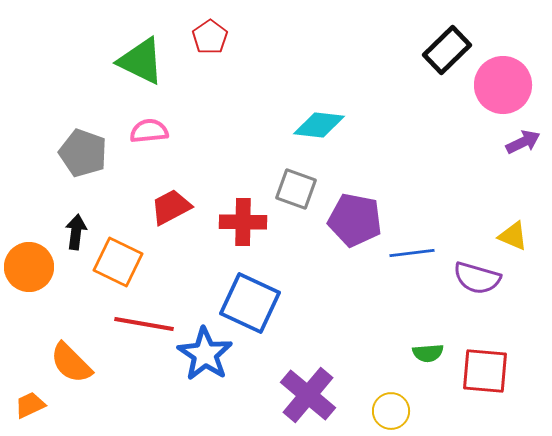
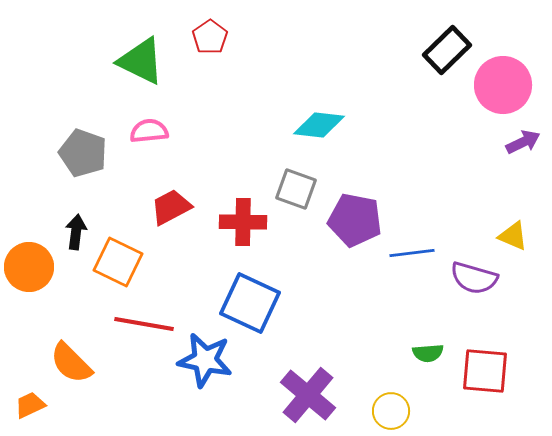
purple semicircle: moved 3 px left
blue star: moved 6 px down; rotated 22 degrees counterclockwise
